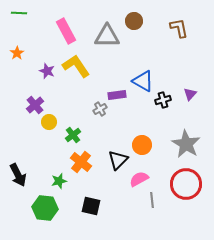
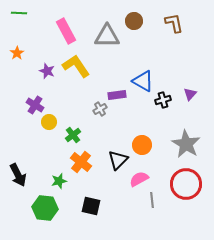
brown L-shape: moved 5 px left, 5 px up
purple cross: rotated 18 degrees counterclockwise
